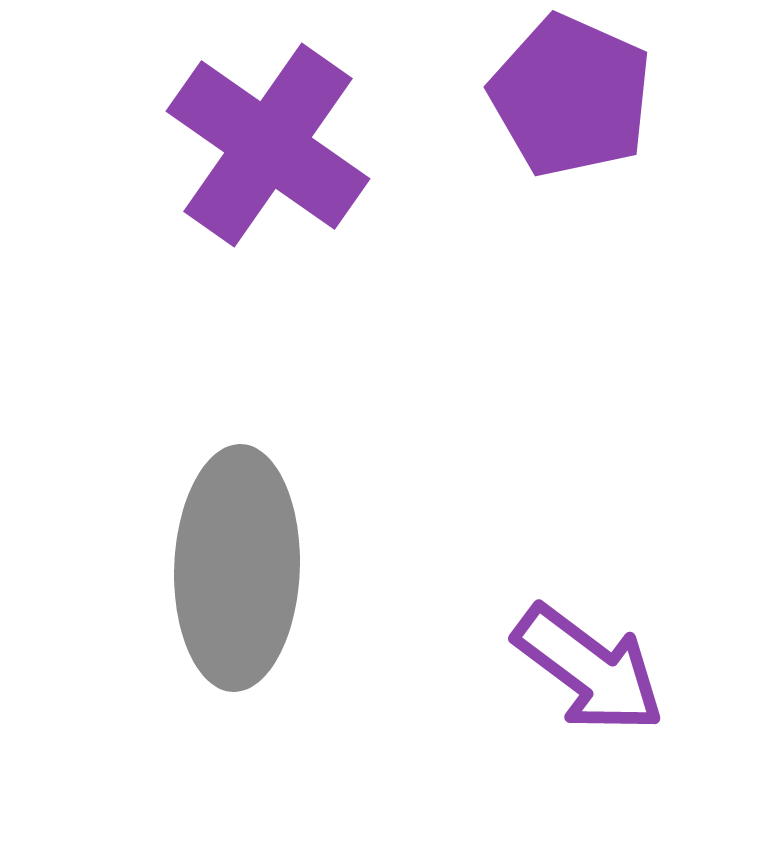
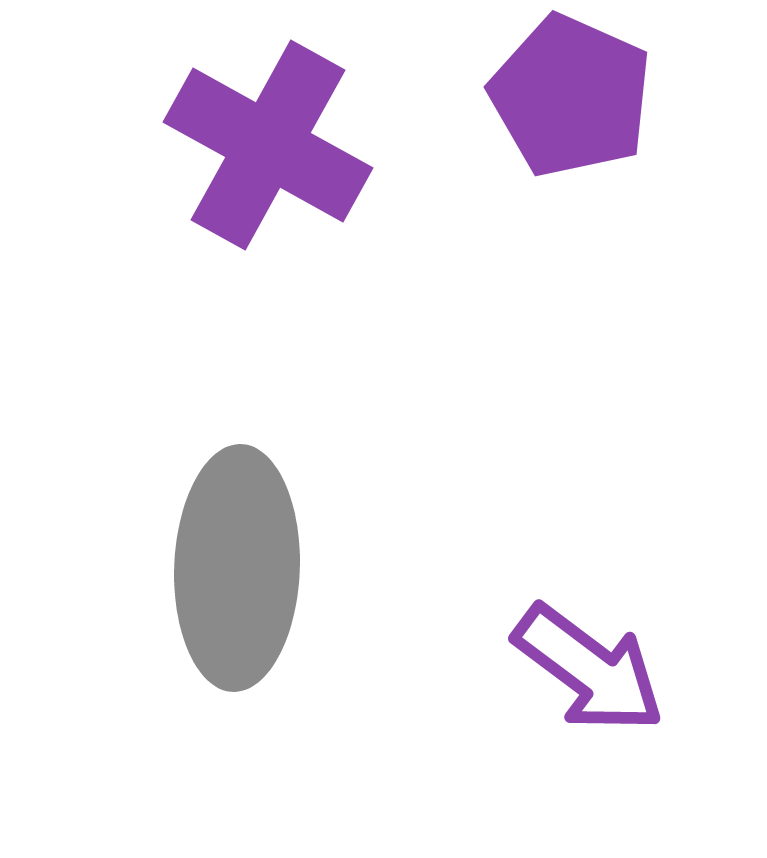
purple cross: rotated 6 degrees counterclockwise
